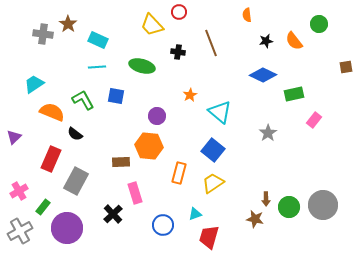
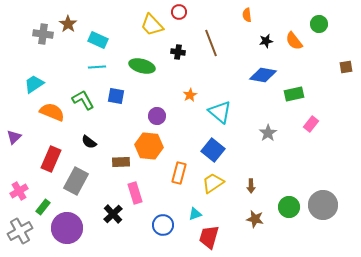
blue diamond at (263, 75): rotated 16 degrees counterclockwise
pink rectangle at (314, 120): moved 3 px left, 4 px down
black semicircle at (75, 134): moved 14 px right, 8 px down
brown arrow at (266, 199): moved 15 px left, 13 px up
